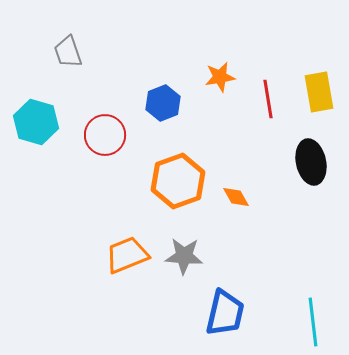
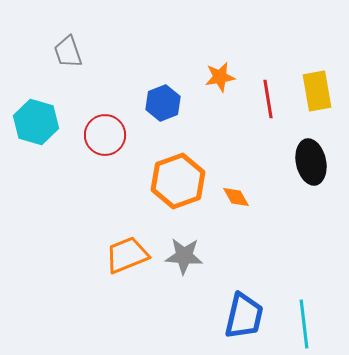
yellow rectangle: moved 2 px left, 1 px up
blue trapezoid: moved 19 px right, 3 px down
cyan line: moved 9 px left, 2 px down
